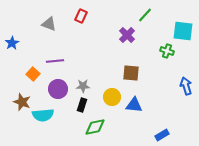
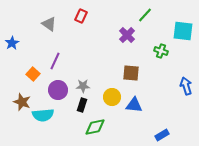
gray triangle: rotated 14 degrees clockwise
green cross: moved 6 px left
purple line: rotated 60 degrees counterclockwise
purple circle: moved 1 px down
